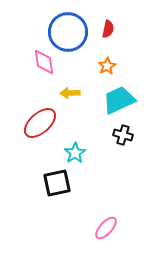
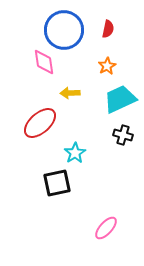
blue circle: moved 4 px left, 2 px up
cyan trapezoid: moved 1 px right, 1 px up
